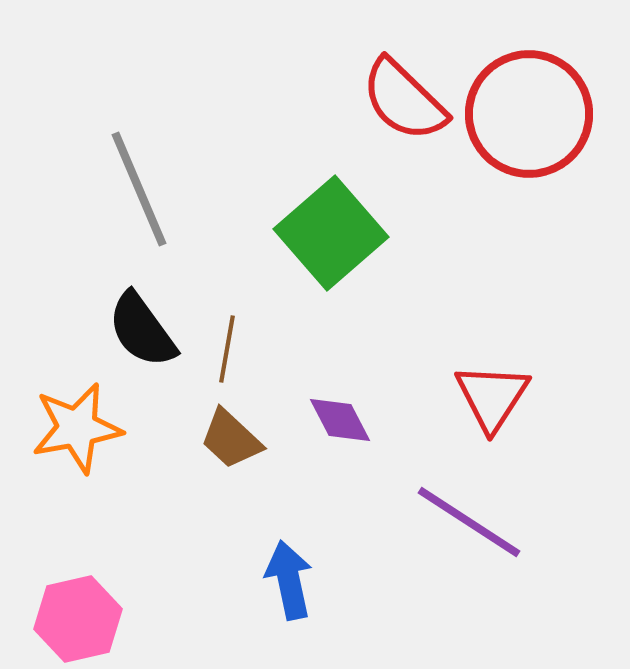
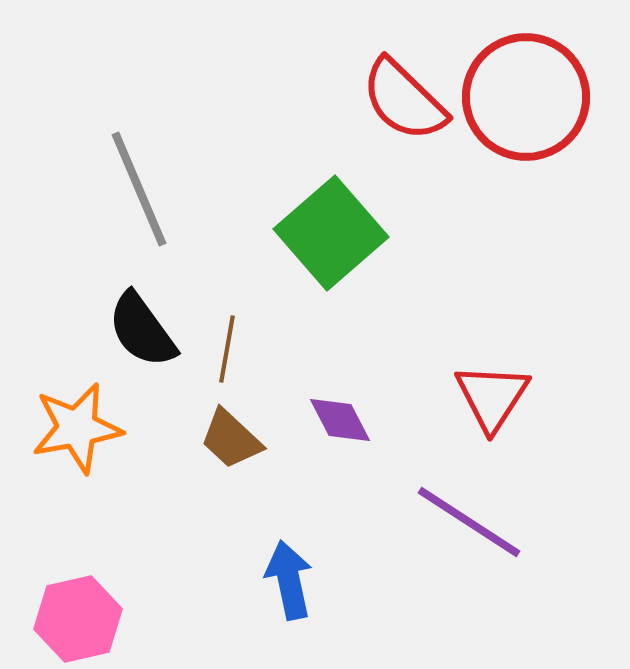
red circle: moved 3 px left, 17 px up
